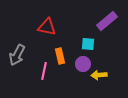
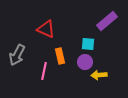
red triangle: moved 1 px left, 2 px down; rotated 12 degrees clockwise
purple circle: moved 2 px right, 2 px up
